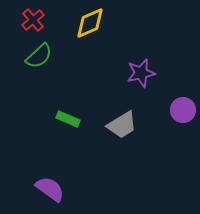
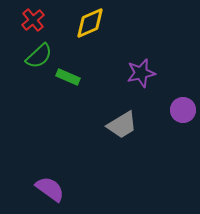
green rectangle: moved 42 px up
